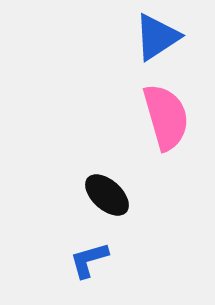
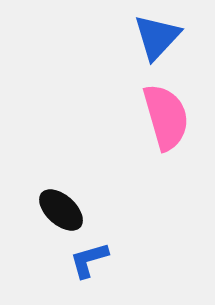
blue triangle: rotated 14 degrees counterclockwise
black ellipse: moved 46 px left, 15 px down
